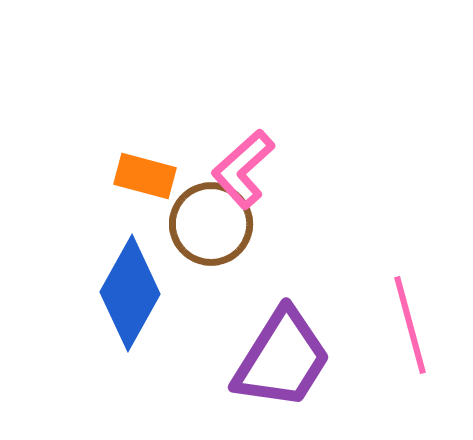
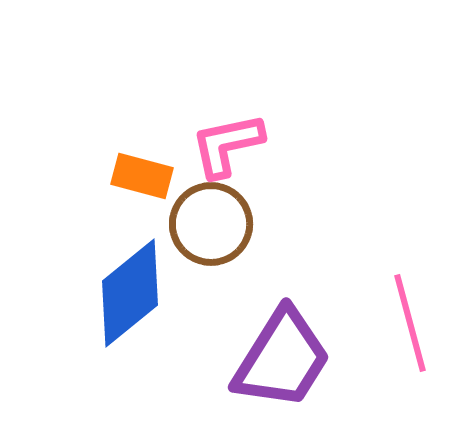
pink L-shape: moved 16 px left, 24 px up; rotated 30 degrees clockwise
orange rectangle: moved 3 px left
blue diamond: rotated 22 degrees clockwise
pink line: moved 2 px up
